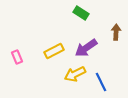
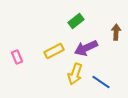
green rectangle: moved 5 px left, 8 px down; rotated 70 degrees counterclockwise
purple arrow: rotated 10 degrees clockwise
yellow arrow: rotated 45 degrees counterclockwise
blue line: rotated 30 degrees counterclockwise
